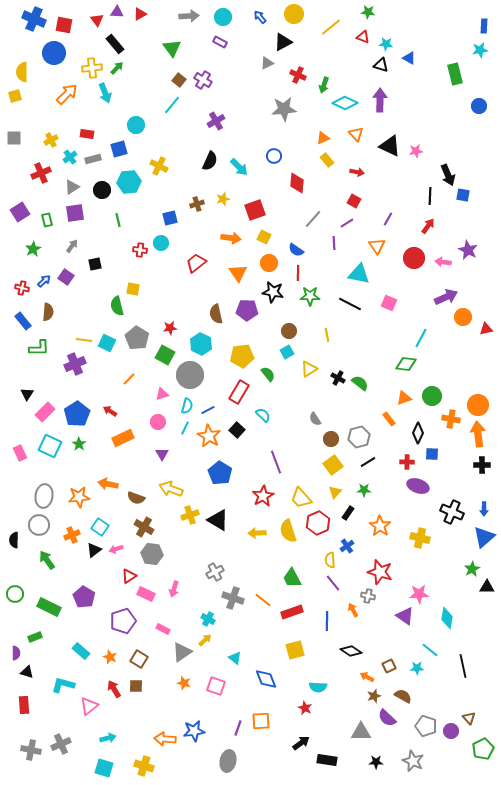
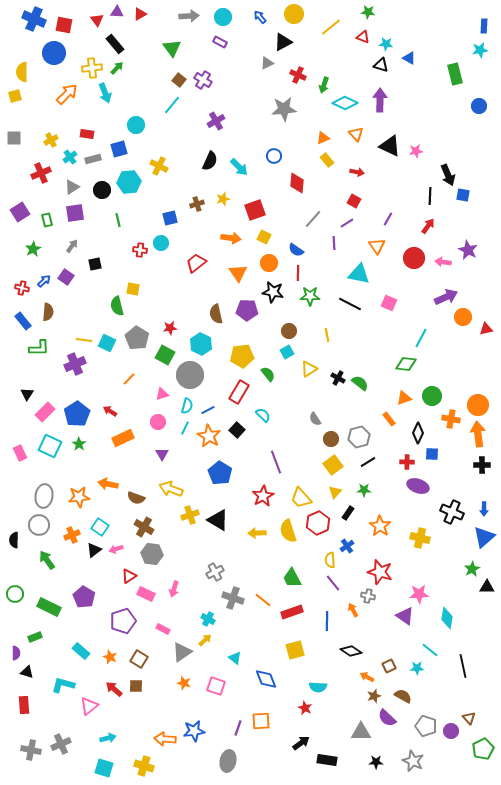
red arrow at (114, 689): rotated 18 degrees counterclockwise
